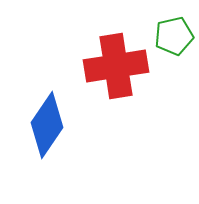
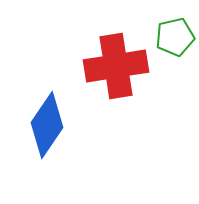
green pentagon: moved 1 px right, 1 px down
